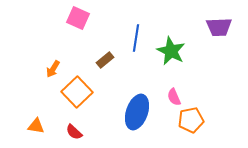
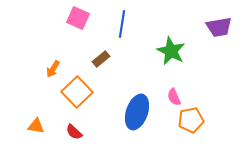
purple trapezoid: rotated 8 degrees counterclockwise
blue line: moved 14 px left, 14 px up
brown rectangle: moved 4 px left, 1 px up
